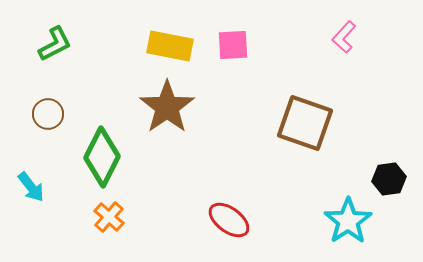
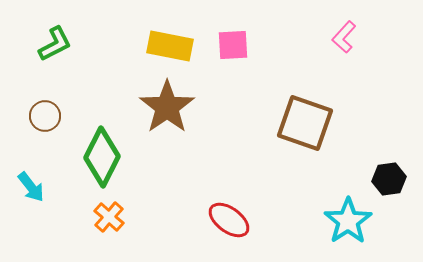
brown circle: moved 3 px left, 2 px down
